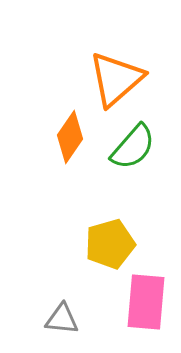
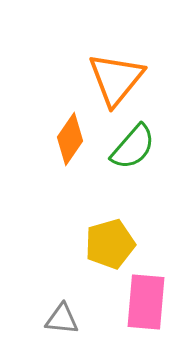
orange triangle: rotated 10 degrees counterclockwise
orange diamond: moved 2 px down
